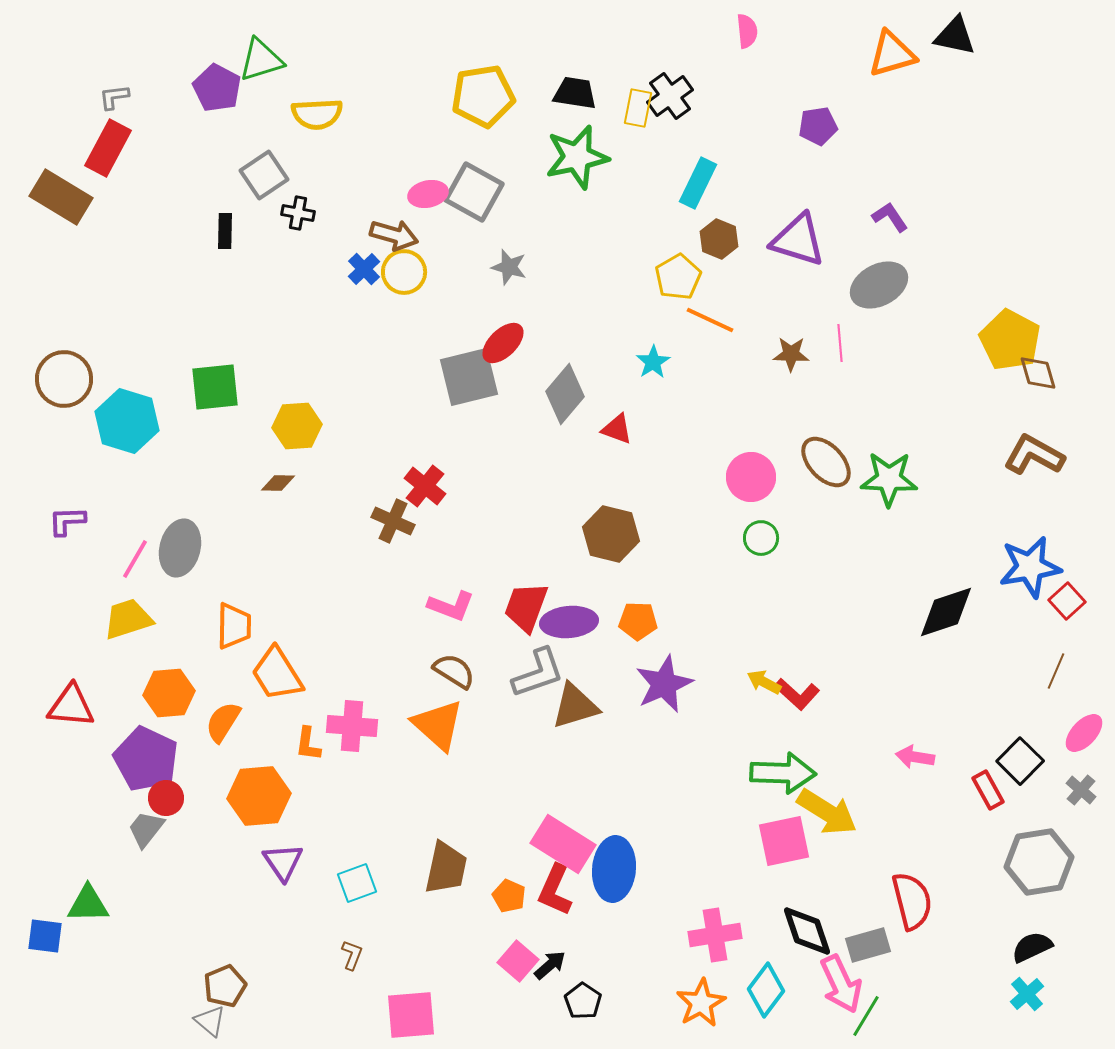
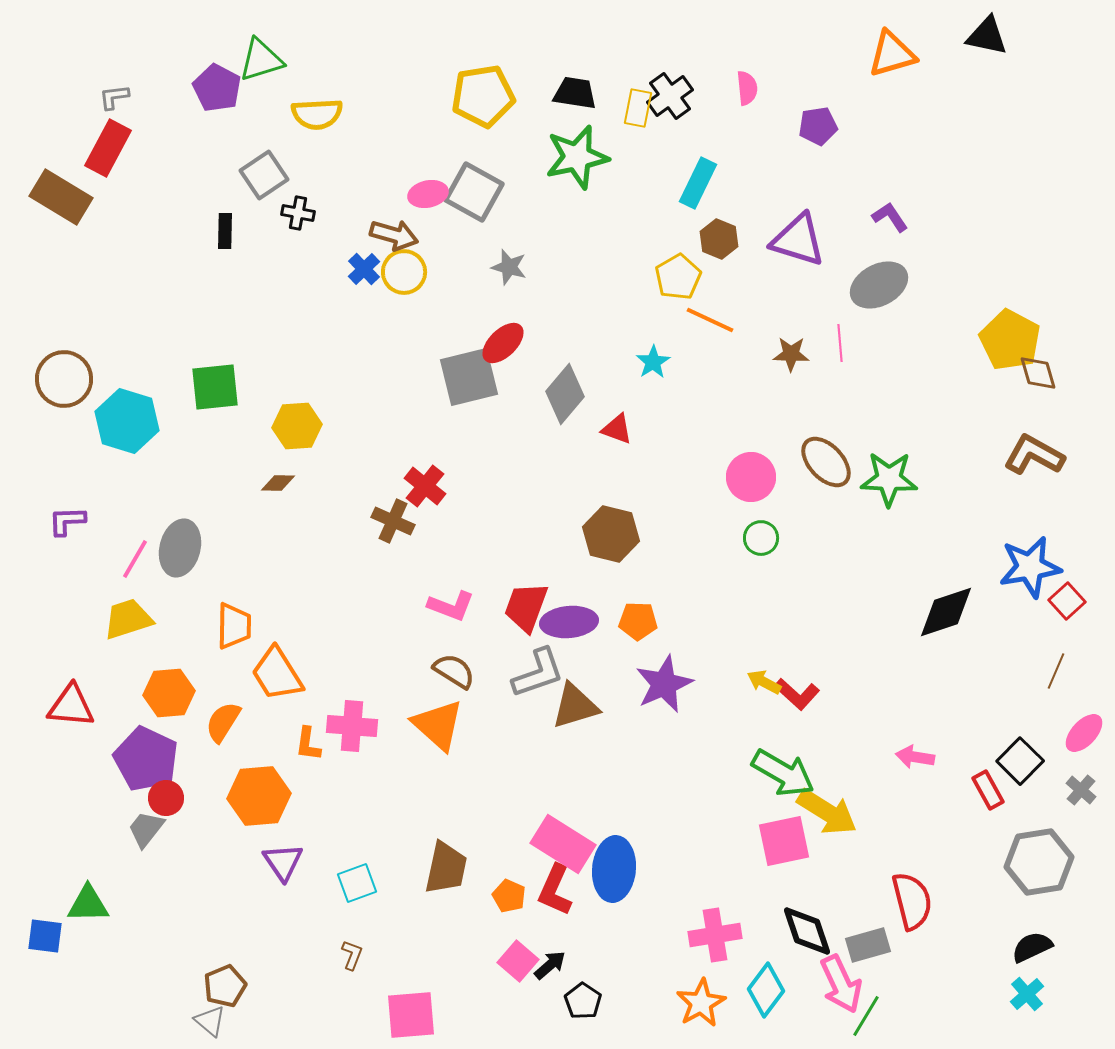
pink semicircle at (747, 31): moved 57 px down
black triangle at (955, 36): moved 32 px right
green arrow at (783, 773): rotated 28 degrees clockwise
